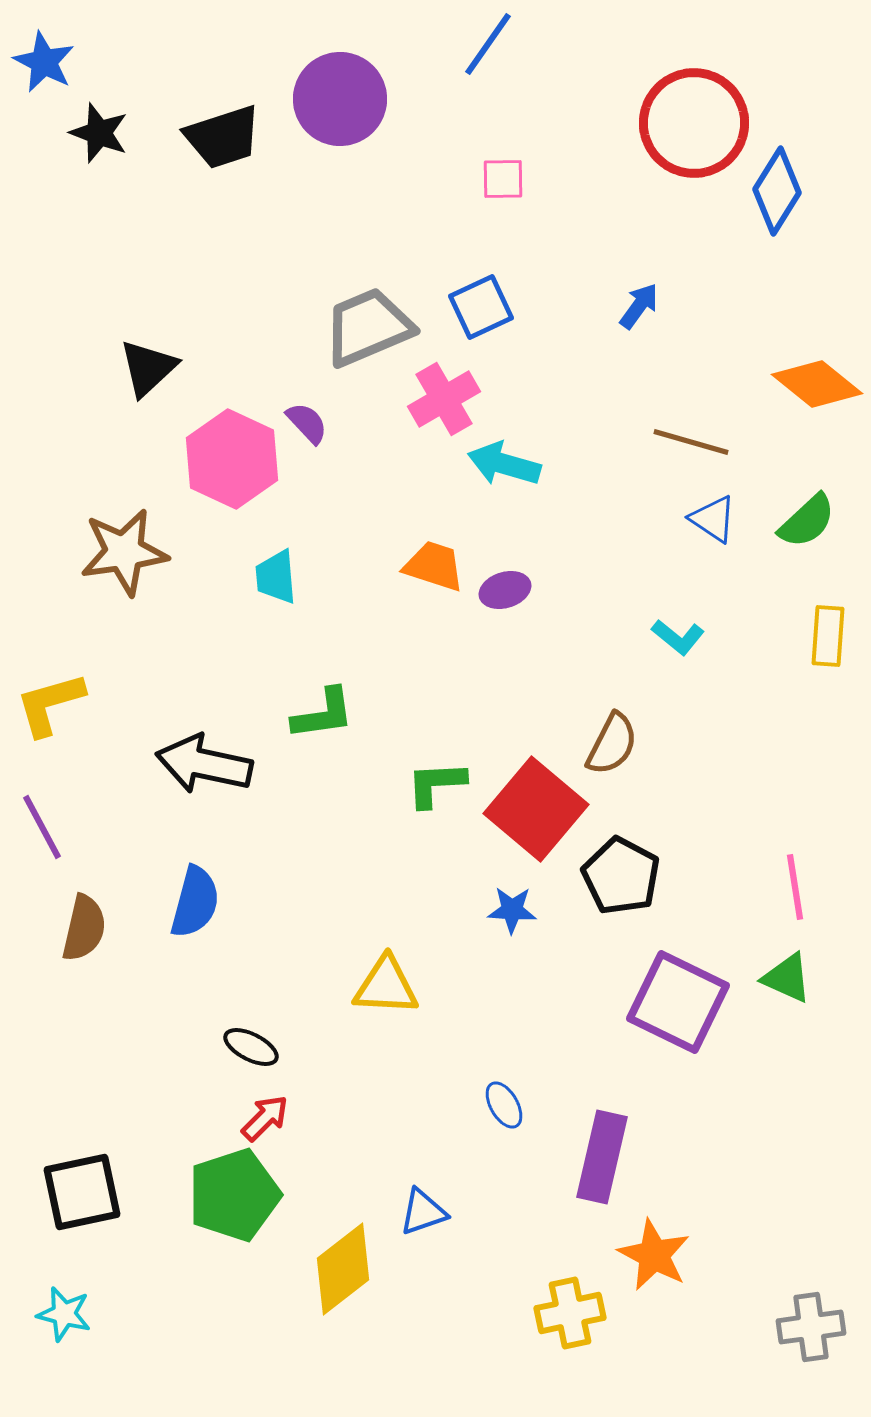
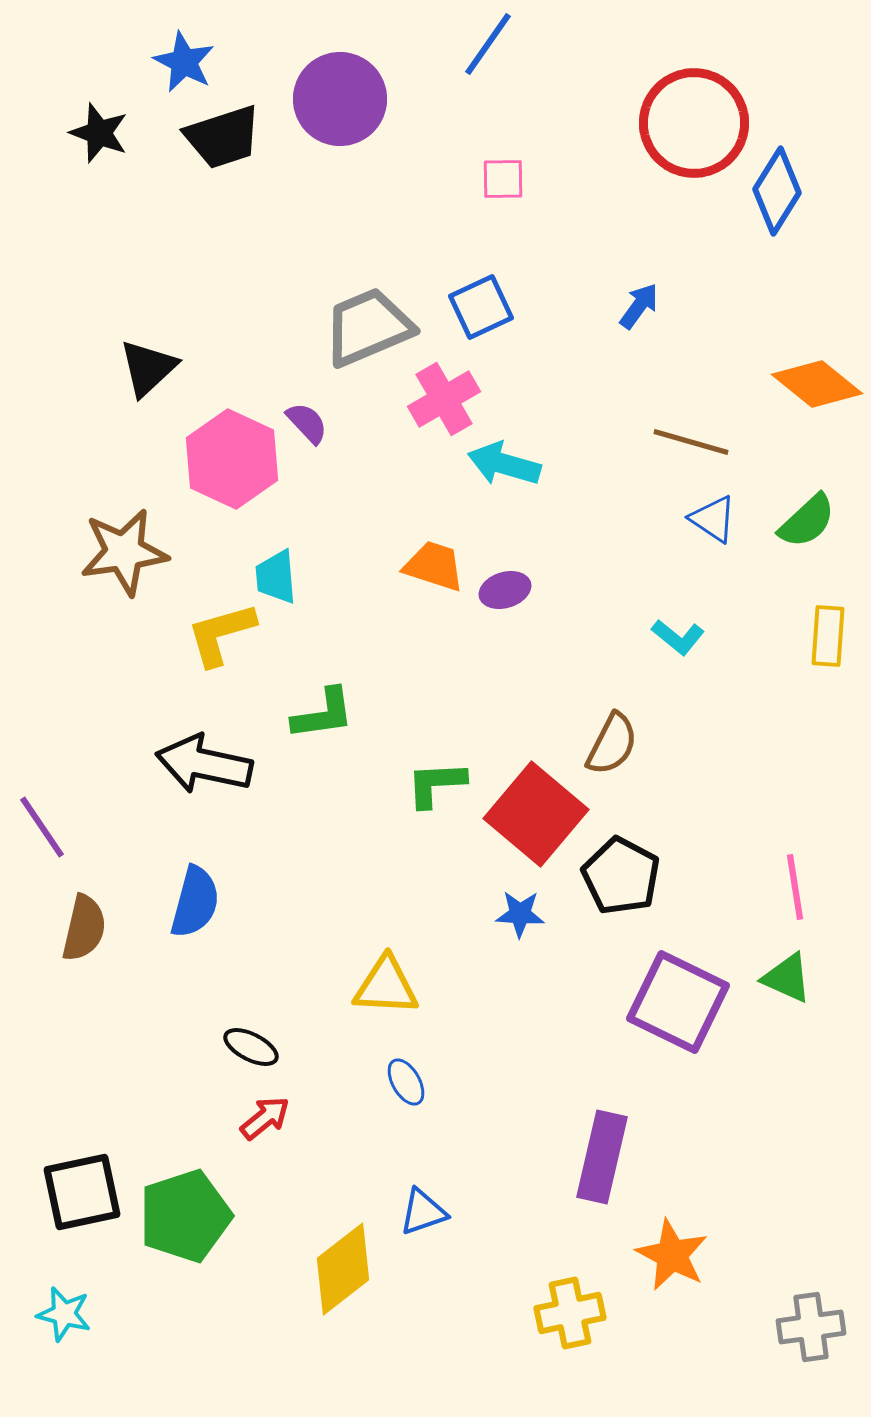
blue star at (44, 62): moved 140 px right
yellow L-shape at (50, 704): moved 171 px right, 70 px up
red square at (536, 809): moved 5 px down
purple line at (42, 827): rotated 6 degrees counterclockwise
blue star at (512, 910): moved 8 px right, 4 px down
blue ellipse at (504, 1105): moved 98 px left, 23 px up
red arrow at (265, 1118): rotated 6 degrees clockwise
green pentagon at (234, 1195): moved 49 px left, 21 px down
orange star at (654, 1255): moved 18 px right
